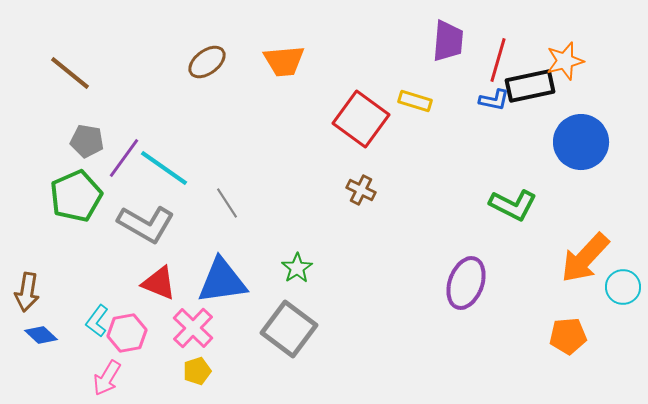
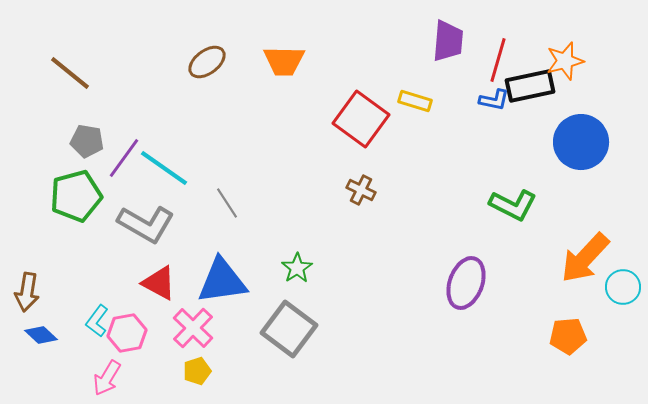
orange trapezoid: rotated 6 degrees clockwise
green pentagon: rotated 9 degrees clockwise
red triangle: rotated 6 degrees clockwise
